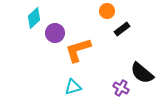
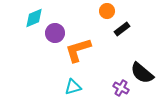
cyan diamond: rotated 20 degrees clockwise
